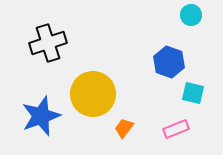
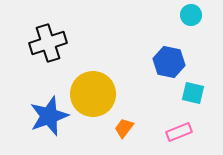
blue hexagon: rotated 8 degrees counterclockwise
blue star: moved 8 px right
pink rectangle: moved 3 px right, 3 px down
